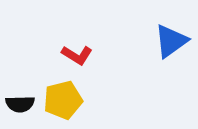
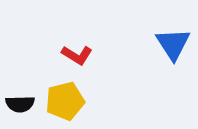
blue triangle: moved 2 px right, 3 px down; rotated 27 degrees counterclockwise
yellow pentagon: moved 2 px right, 1 px down
